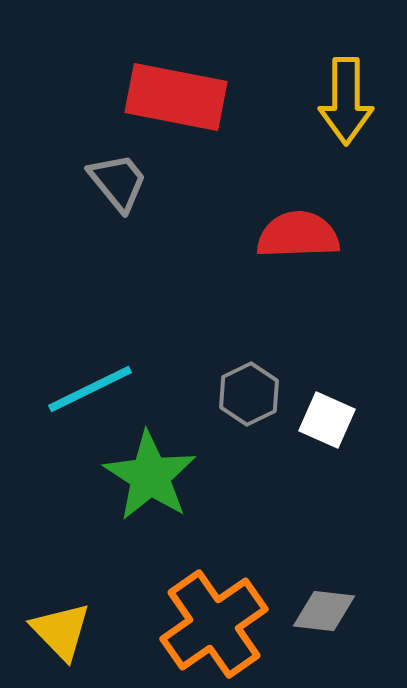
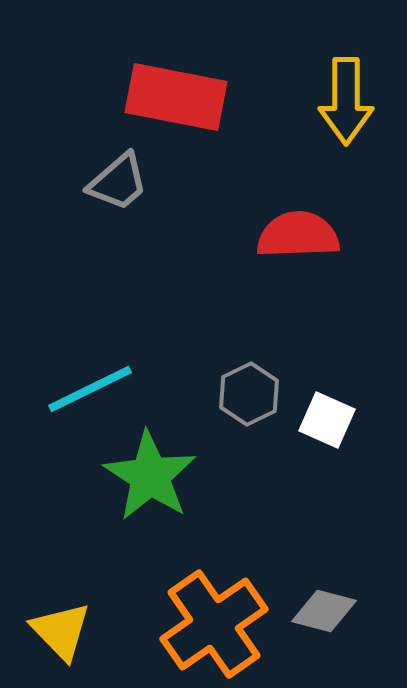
gray trapezoid: rotated 88 degrees clockwise
gray diamond: rotated 8 degrees clockwise
